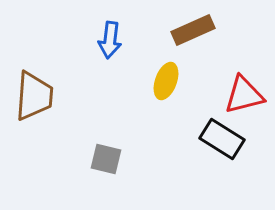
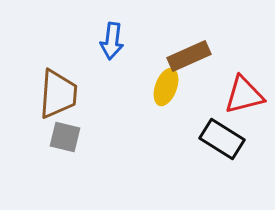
brown rectangle: moved 4 px left, 26 px down
blue arrow: moved 2 px right, 1 px down
yellow ellipse: moved 6 px down
brown trapezoid: moved 24 px right, 2 px up
gray square: moved 41 px left, 22 px up
